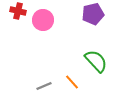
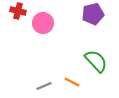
pink circle: moved 3 px down
orange line: rotated 21 degrees counterclockwise
